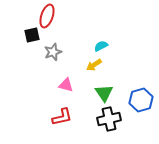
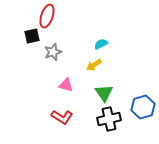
black square: moved 1 px down
cyan semicircle: moved 2 px up
blue hexagon: moved 2 px right, 7 px down
red L-shape: rotated 45 degrees clockwise
